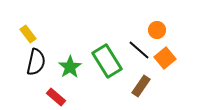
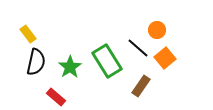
black line: moved 1 px left, 2 px up
